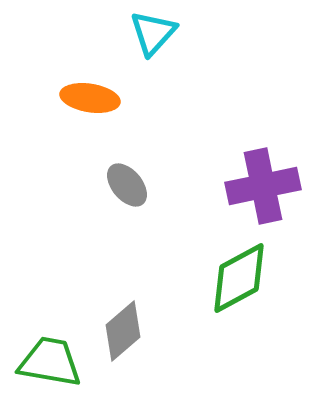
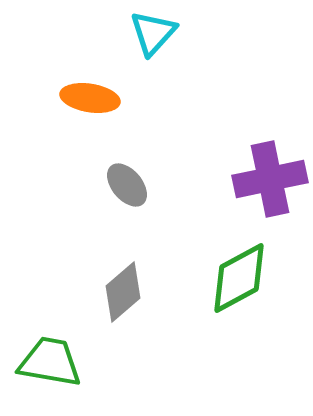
purple cross: moved 7 px right, 7 px up
gray diamond: moved 39 px up
